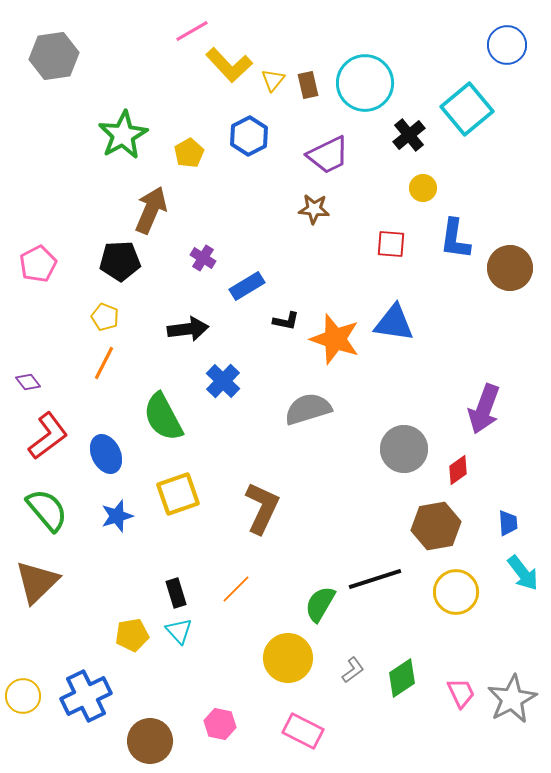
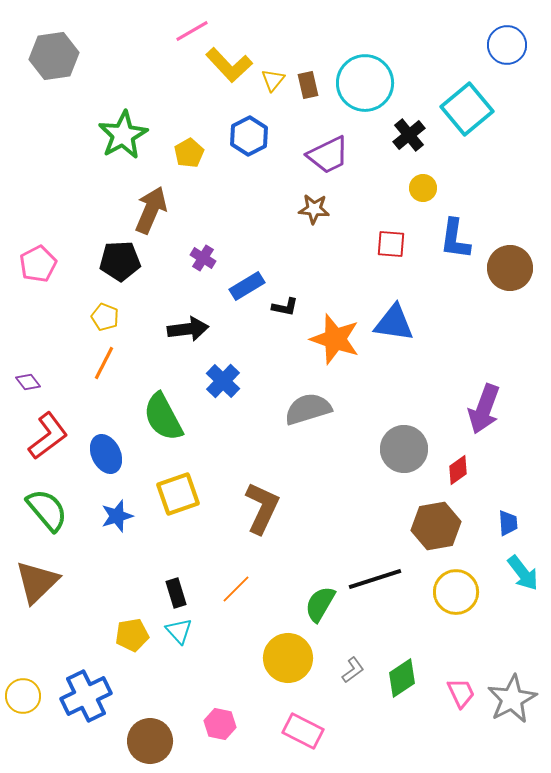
black L-shape at (286, 321): moved 1 px left, 14 px up
